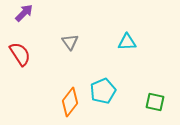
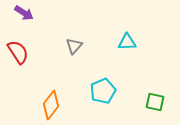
purple arrow: rotated 78 degrees clockwise
gray triangle: moved 4 px right, 4 px down; rotated 18 degrees clockwise
red semicircle: moved 2 px left, 2 px up
orange diamond: moved 19 px left, 3 px down
